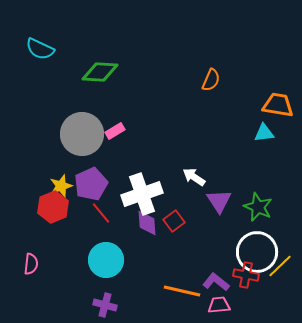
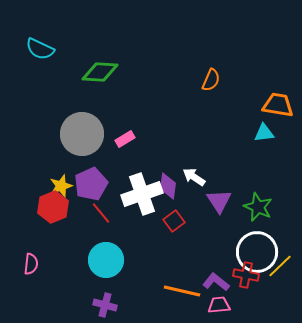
pink rectangle: moved 10 px right, 8 px down
purple diamond: moved 21 px right, 37 px up; rotated 12 degrees clockwise
